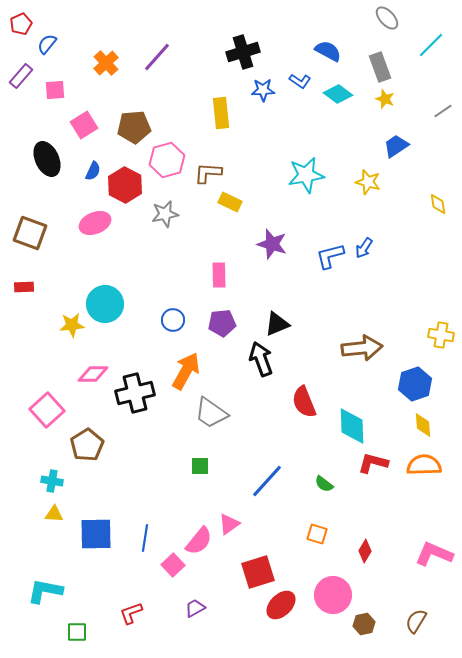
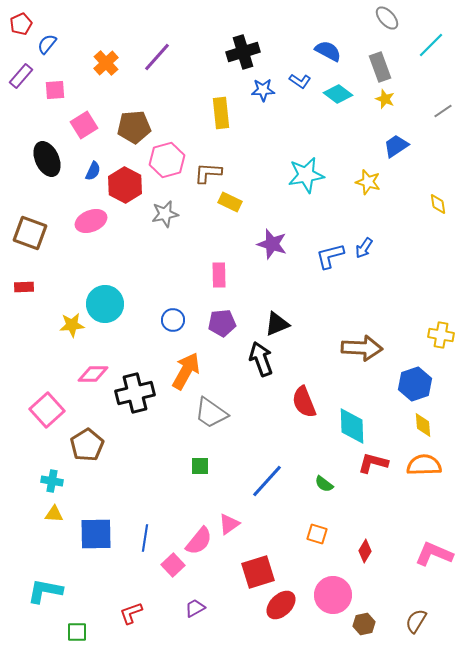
pink ellipse at (95, 223): moved 4 px left, 2 px up
brown arrow at (362, 348): rotated 9 degrees clockwise
